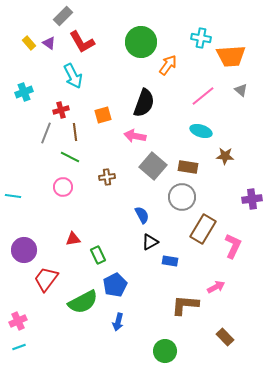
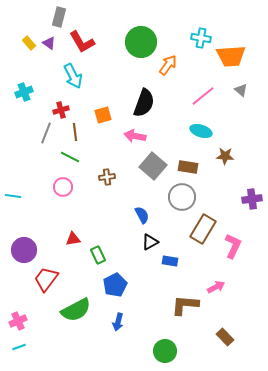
gray rectangle at (63, 16): moved 4 px left, 1 px down; rotated 30 degrees counterclockwise
green semicircle at (83, 302): moved 7 px left, 8 px down
